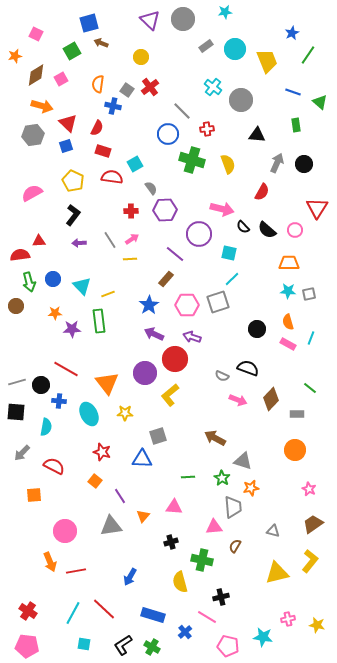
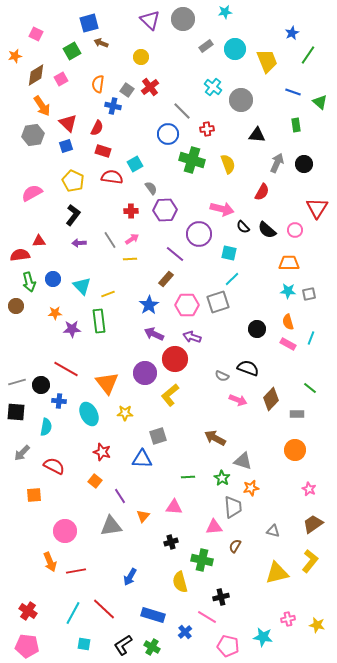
orange arrow at (42, 106): rotated 40 degrees clockwise
